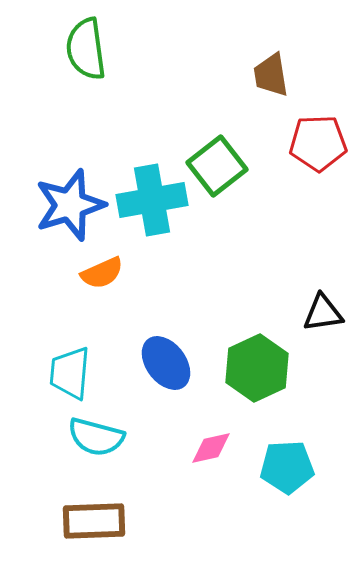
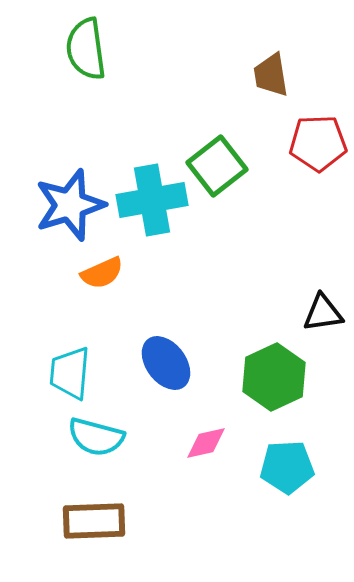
green hexagon: moved 17 px right, 9 px down
pink diamond: moved 5 px left, 5 px up
